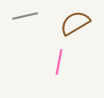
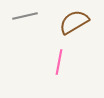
brown semicircle: moved 1 px left, 1 px up
